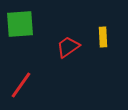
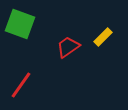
green square: rotated 24 degrees clockwise
yellow rectangle: rotated 48 degrees clockwise
